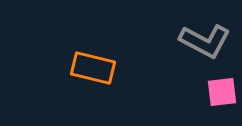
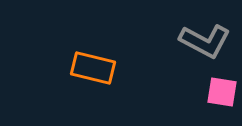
pink square: rotated 16 degrees clockwise
